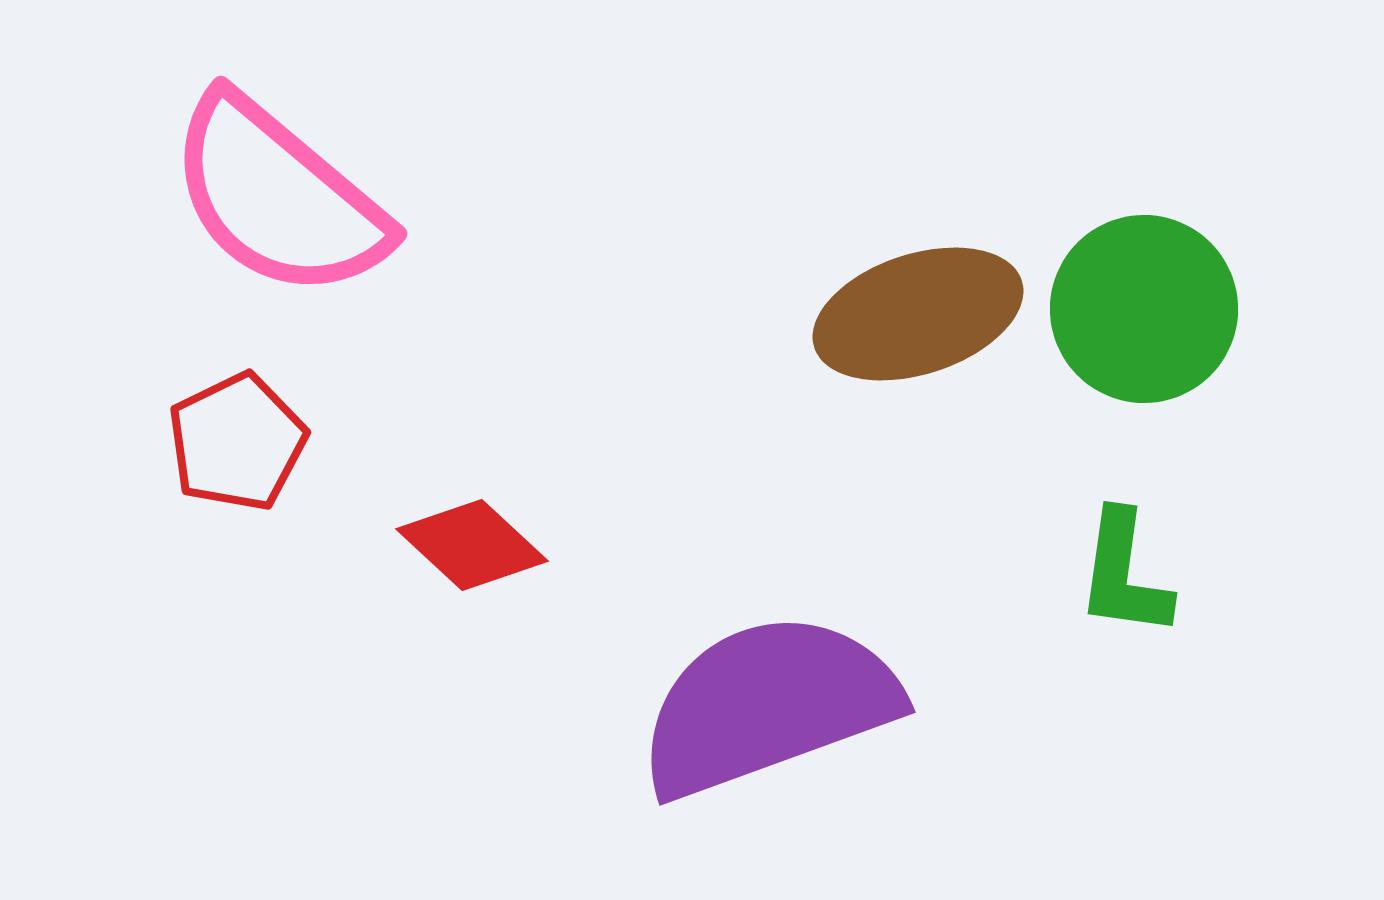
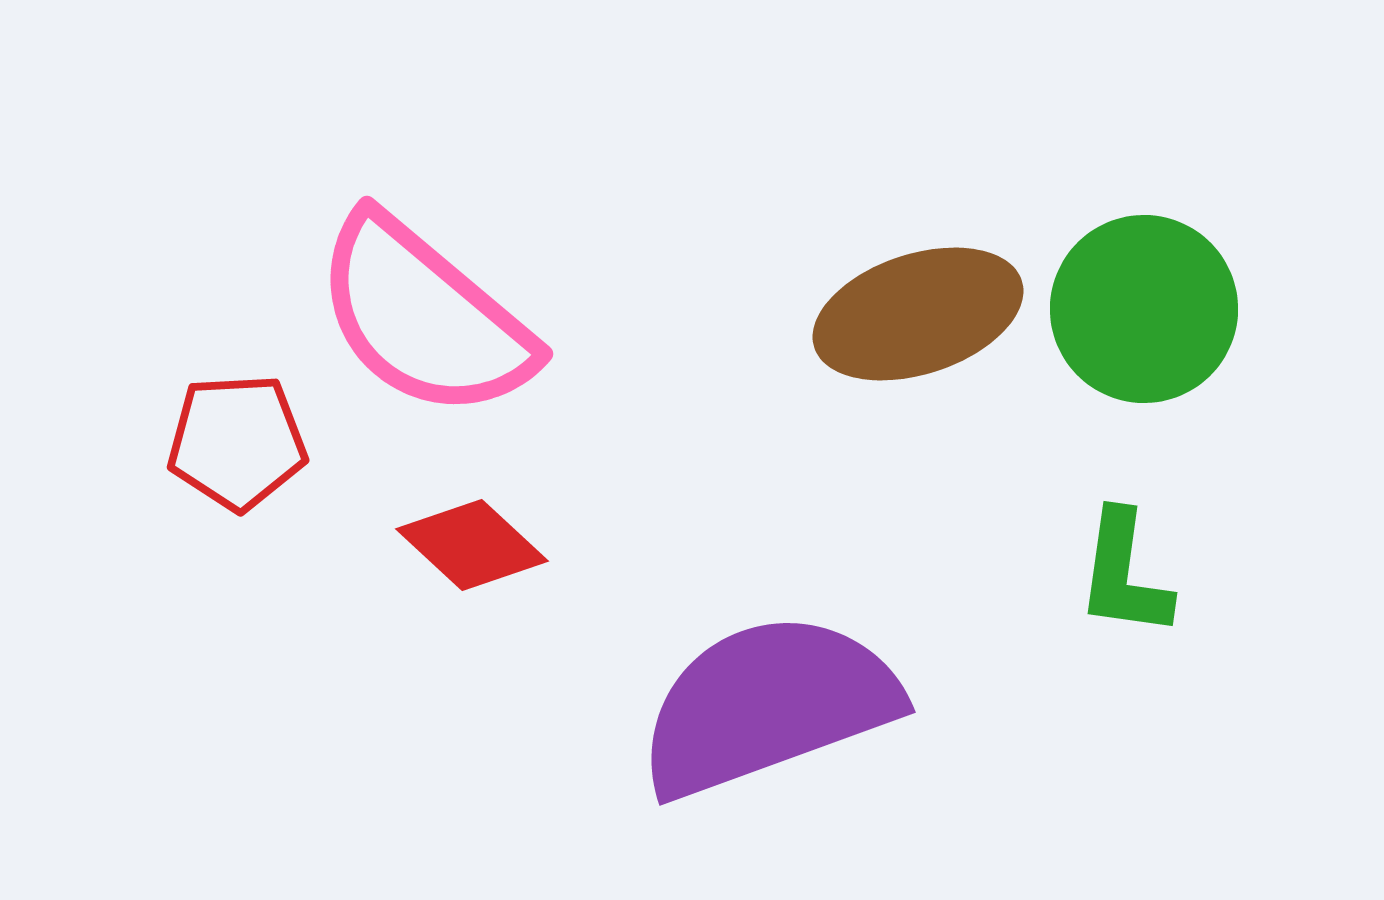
pink semicircle: moved 146 px right, 120 px down
red pentagon: rotated 23 degrees clockwise
